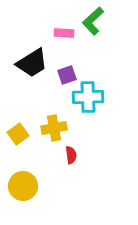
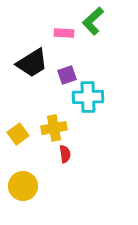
red semicircle: moved 6 px left, 1 px up
